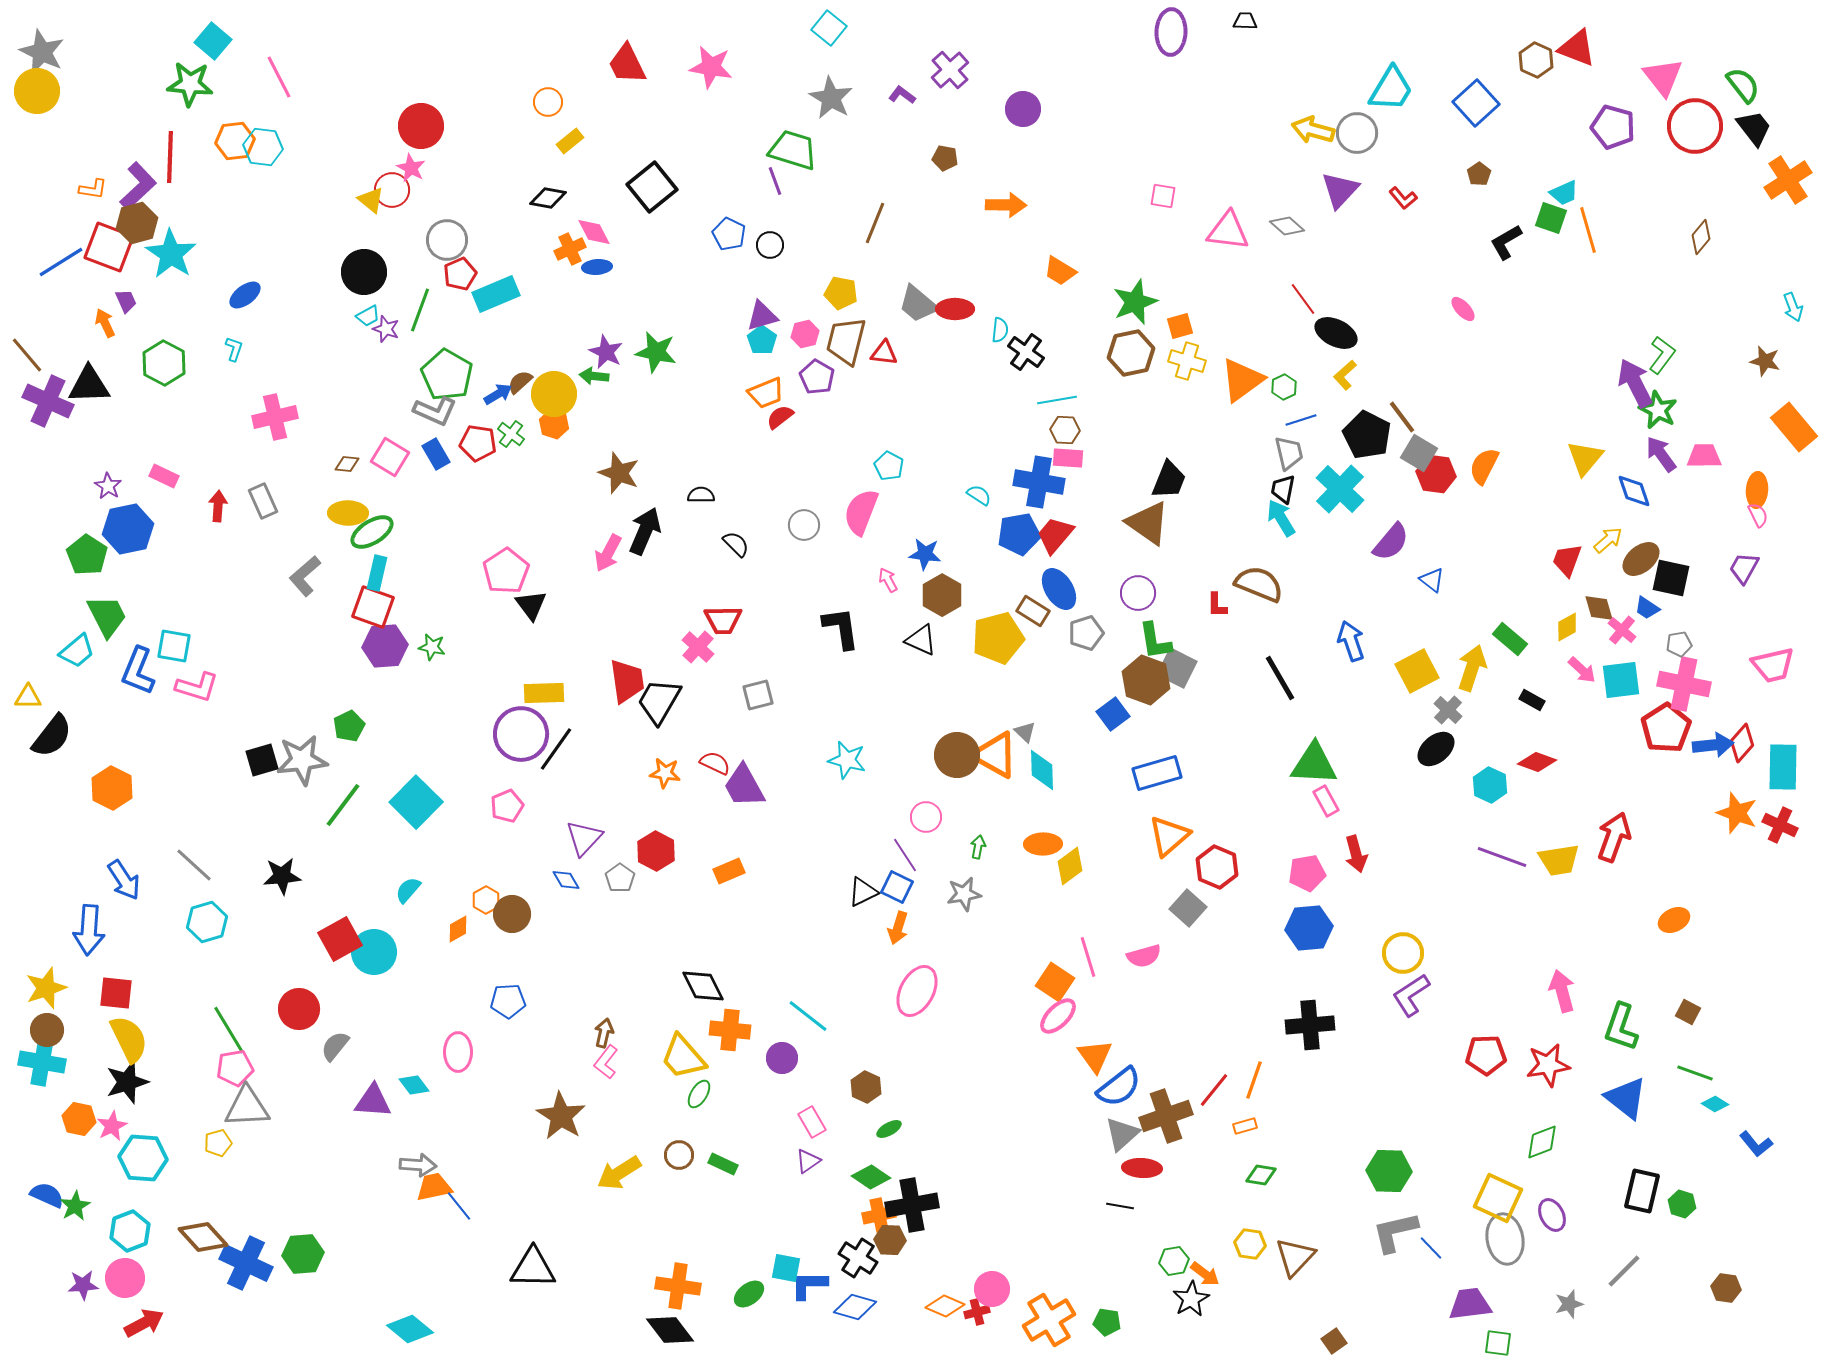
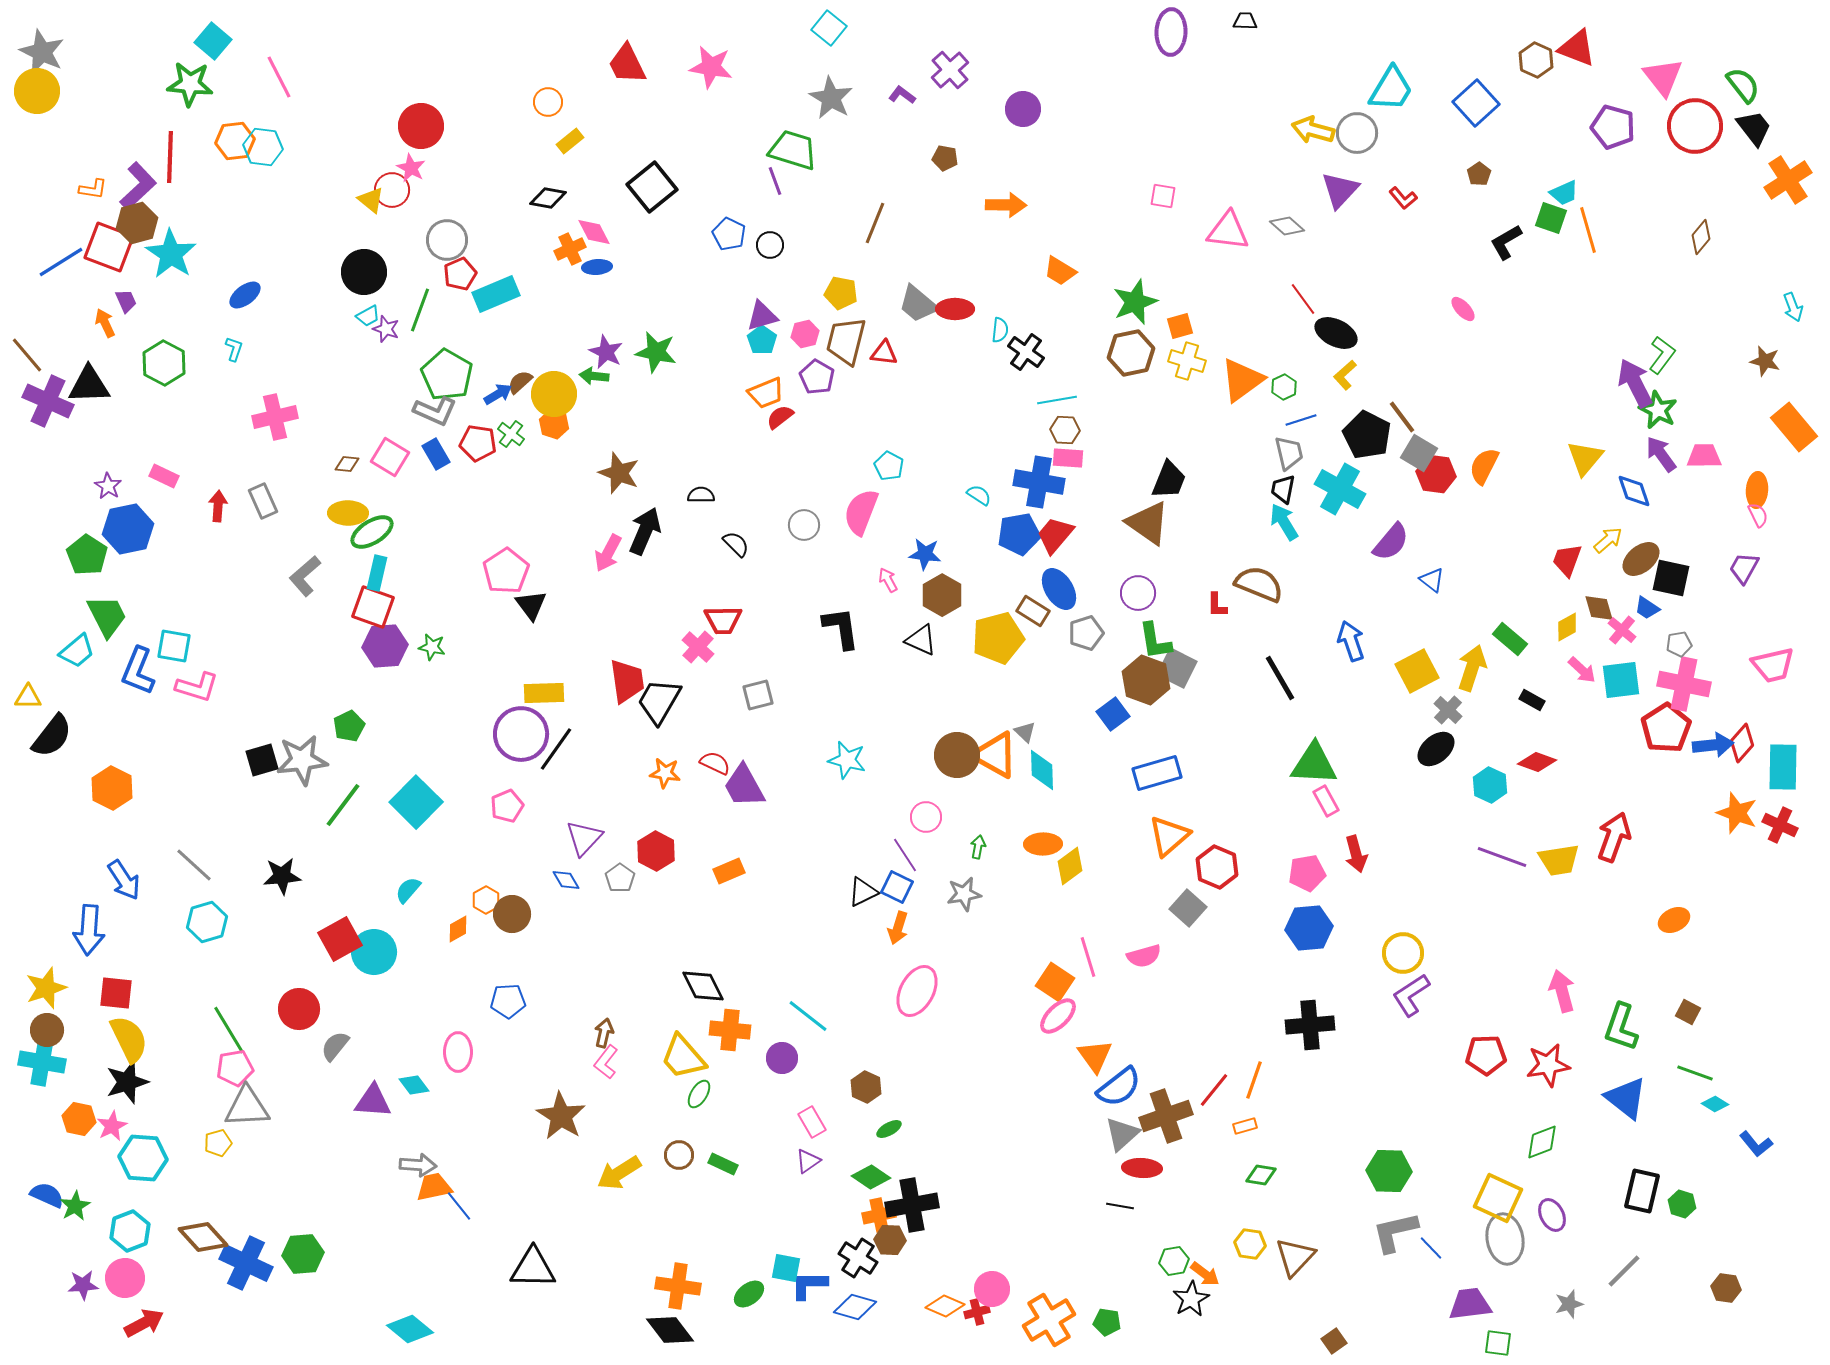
cyan cross at (1340, 489): rotated 15 degrees counterclockwise
cyan arrow at (1281, 518): moved 3 px right, 4 px down
